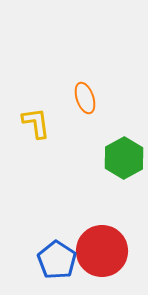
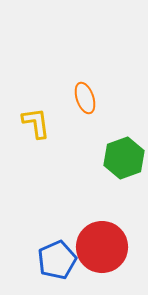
green hexagon: rotated 9 degrees clockwise
red circle: moved 4 px up
blue pentagon: rotated 15 degrees clockwise
